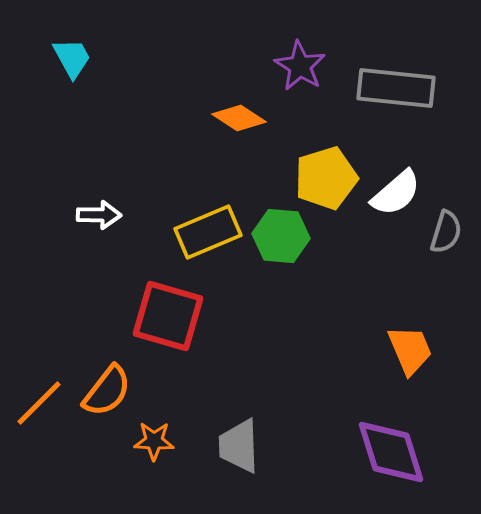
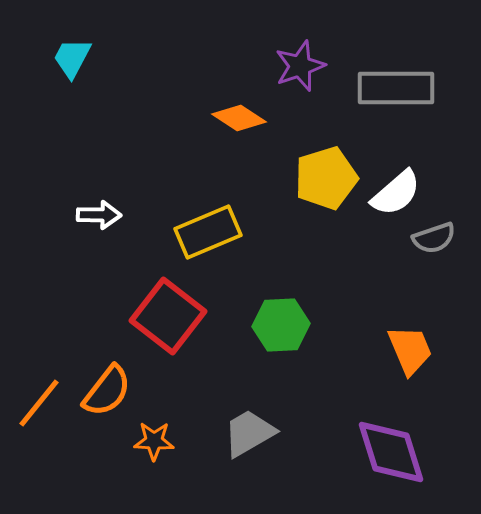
cyan trapezoid: rotated 123 degrees counterclockwise
purple star: rotated 21 degrees clockwise
gray rectangle: rotated 6 degrees counterclockwise
gray semicircle: moved 12 px left, 6 px down; rotated 54 degrees clockwise
green hexagon: moved 89 px down; rotated 8 degrees counterclockwise
red square: rotated 22 degrees clockwise
orange line: rotated 6 degrees counterclockwise
gray trapezoid: moved 10 px right, 13 px up; rotated 62 degrees clockwise
